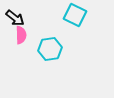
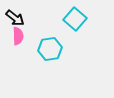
cyan square: moved 4 px down; rotated 15 degrees clockwise
pink semicircle: moved 3 px left, 1 px down
